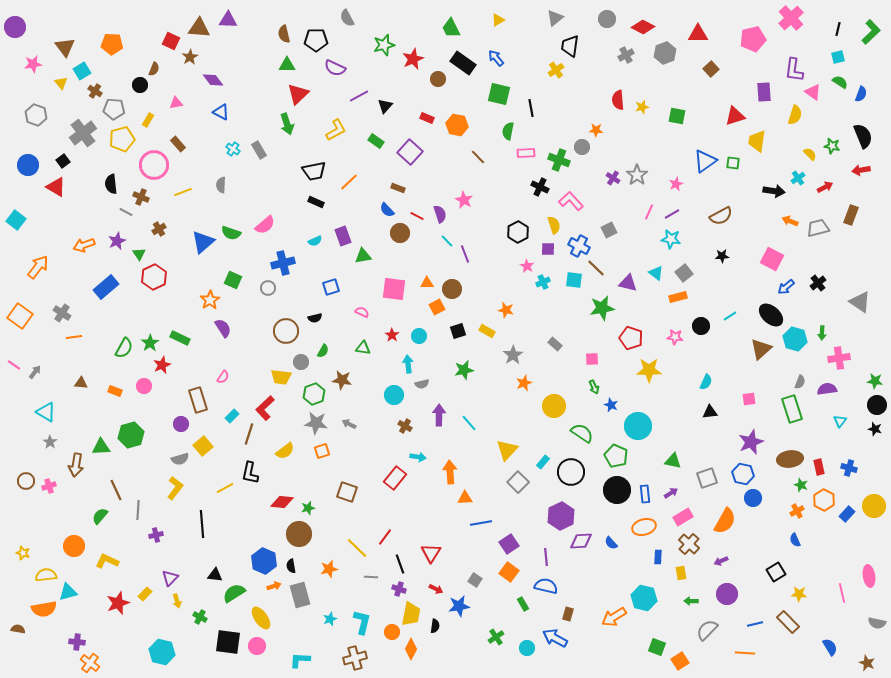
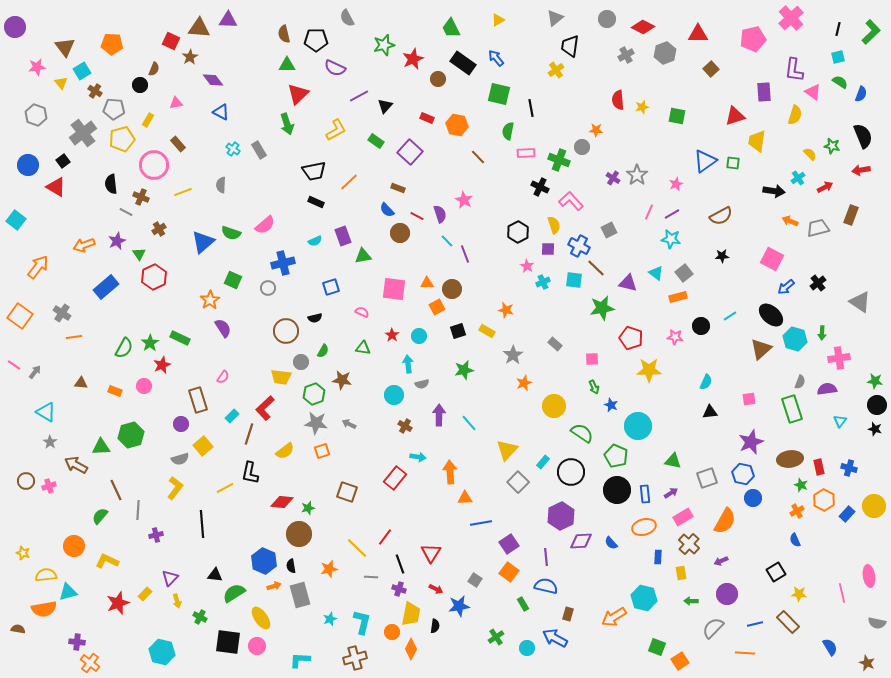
pink star at (33, 64): moved 4 px right, 3 px down
brown arrow at (76, 465): rotated 110 degrees clockwise
gray semicircle at (707, 630): moved 6 px right, 2 px up
